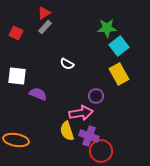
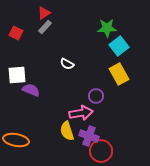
white square: moved 1 px up; rotated 12 degrees counterclockwise
purple semicircle: moved 7 px left, 4 px up
